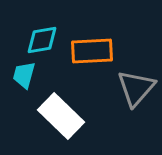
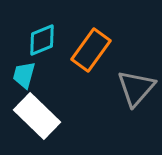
cyan diamond: rotated 12 degrees counterclockwise
orange rectangle: moved 1 px left, 1 px up; rotated 51 degrees counterclockwise
white rectangle: moved 24 px left
